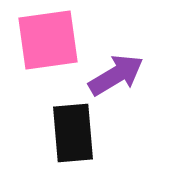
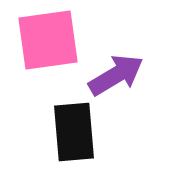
black rectangle: moved 1 px right, 1 px up
